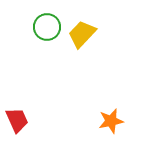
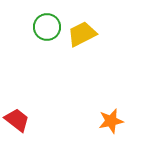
yellow trapezoid: rotated 20 degrees clockwise
red trapezoid: rotated 28 degrees counterclockwise
